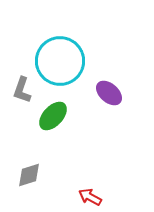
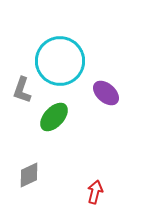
purple ellipse: moved 3 px left
green ellipse: moved 1 px right, 1 px down
gray diamond: rotated 8 degrees counterclockwise
red arrow: moved 5 px right, 5 px up; rotated 75 degrees clockwise
